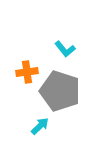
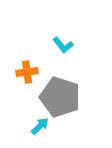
cyan L-shape: moved 2 px left, 4 px up
gray pentagon: moved 6 px down
